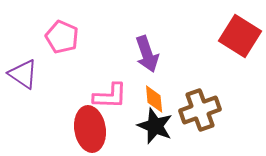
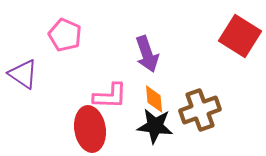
pink pentagon: moved 3 px right, 2 px up
black star: rotated 15 degrees counterclockwise
